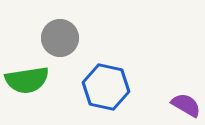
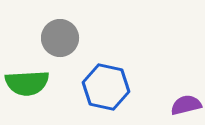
green semicircle: moved 3 px down; rotated 6 degrees clockwise
purple semicircle: rotated 44 degrees counterclockwise
